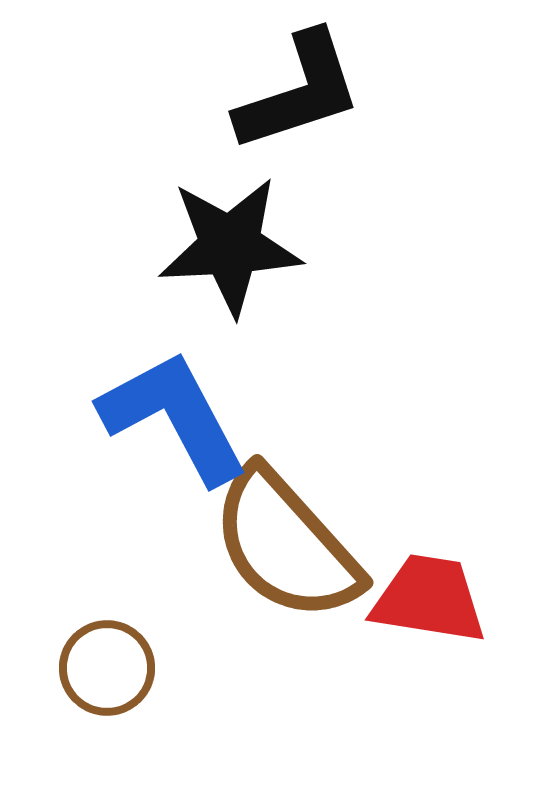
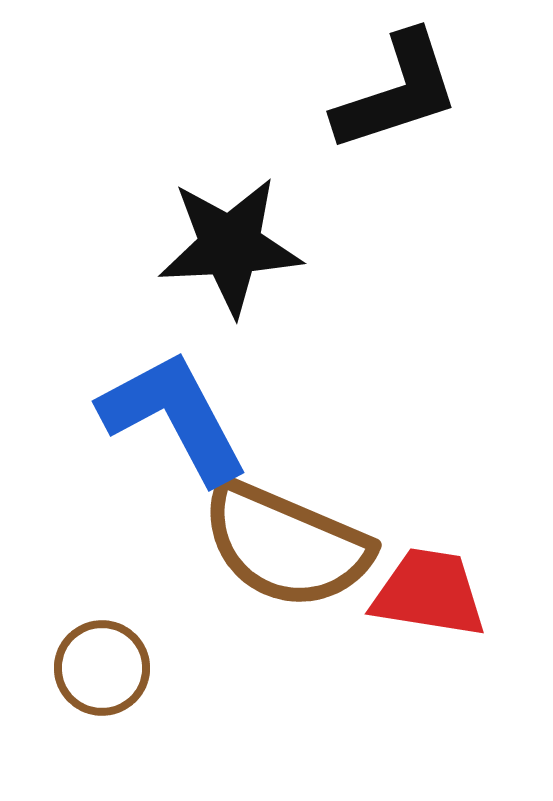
black L-shape: moved 98 px right
brown semicircle: rotated 25 degrees counterclockwise
red trapezoid: moved 6 px up
brown circle: moved 5 px left
